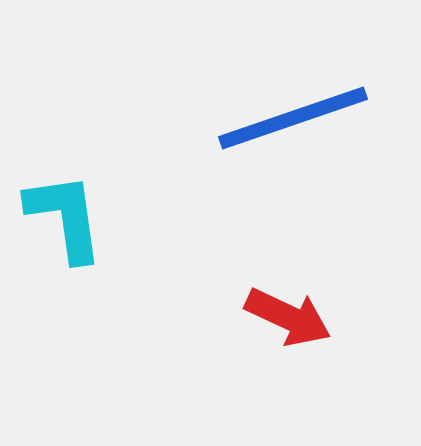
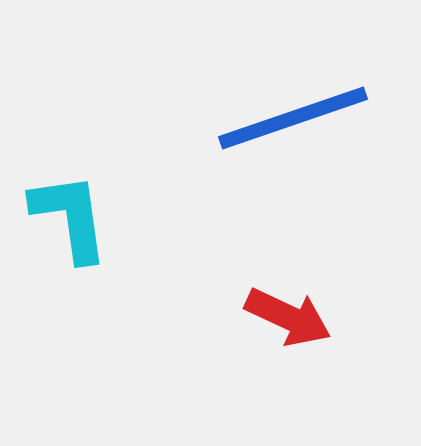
cyan L-shape: moved 5 px right
